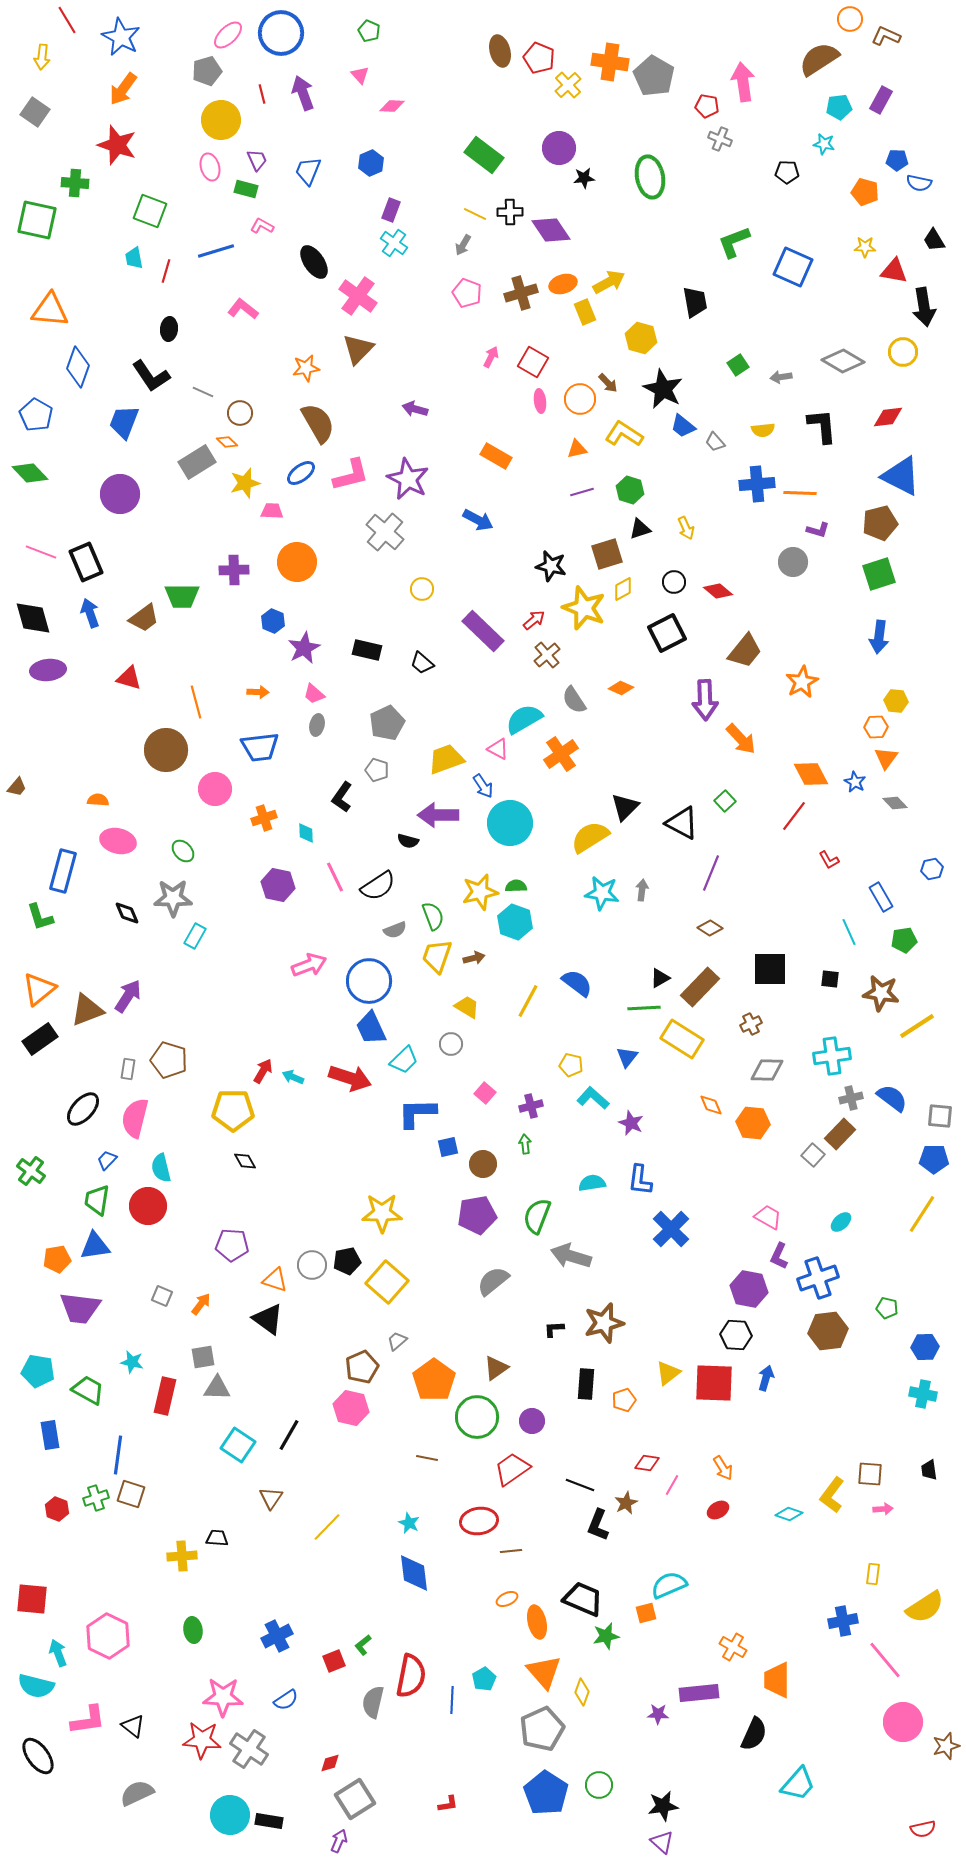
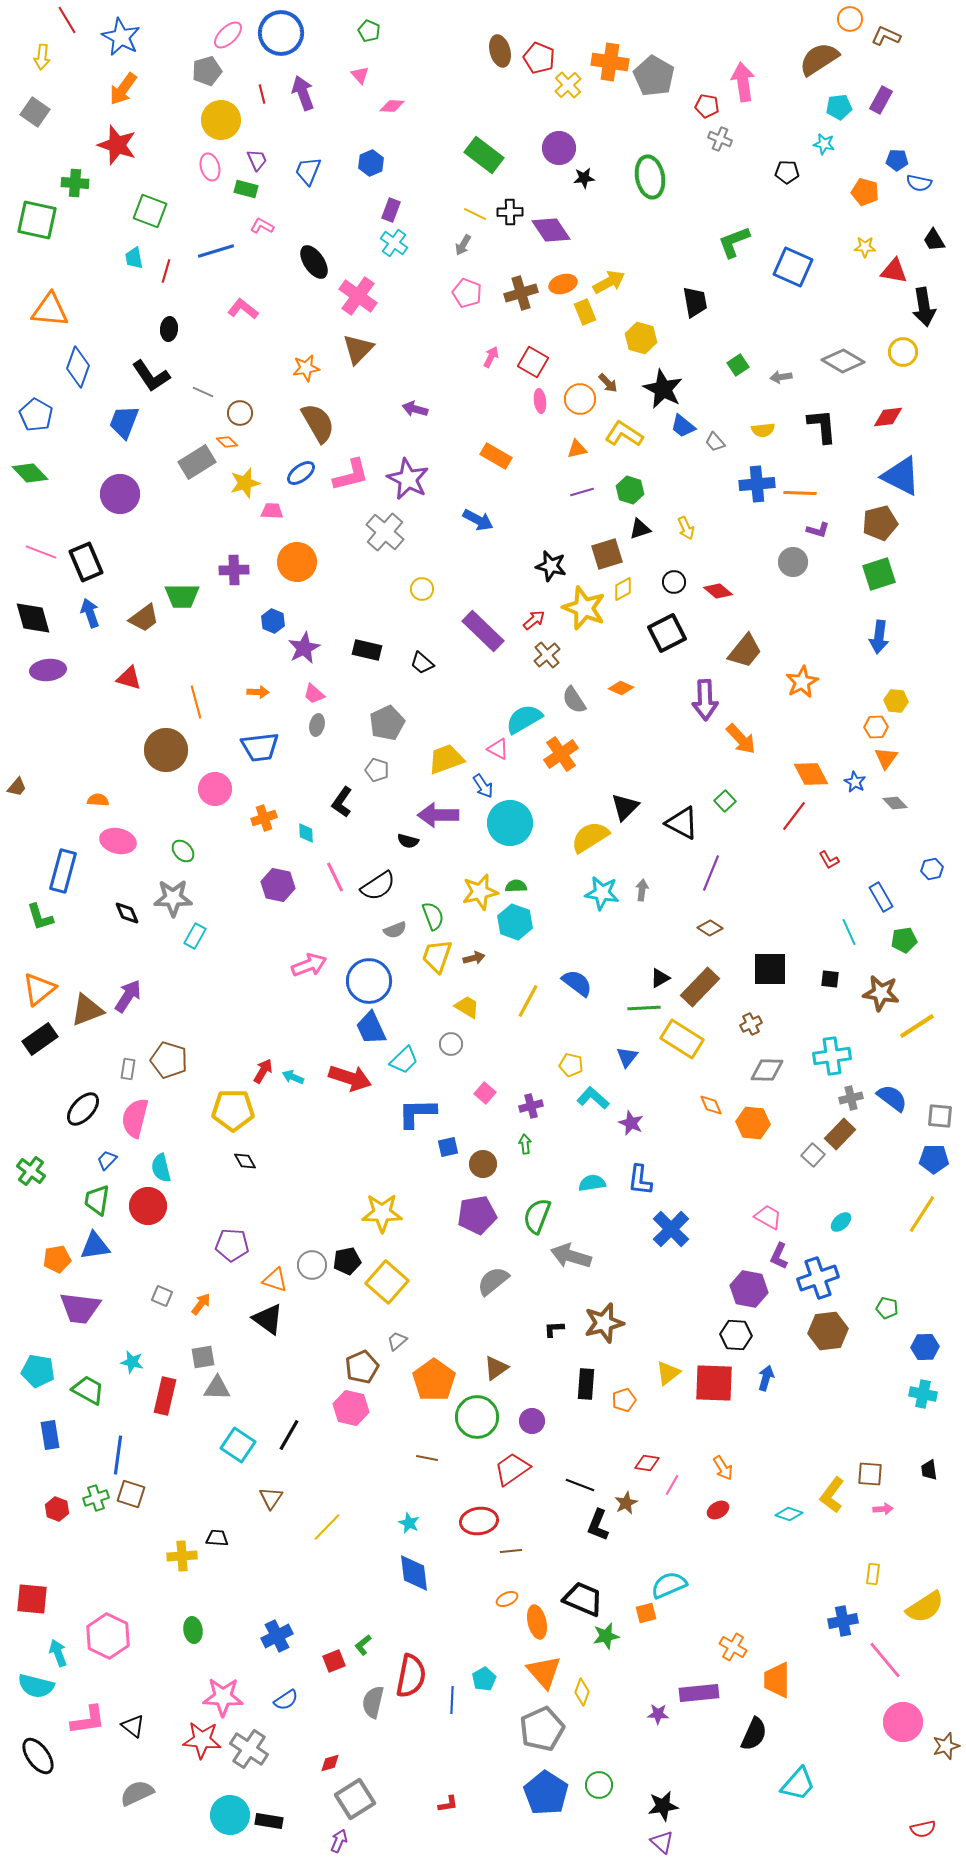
black L-shape at (342, 797): moved 5 px down
